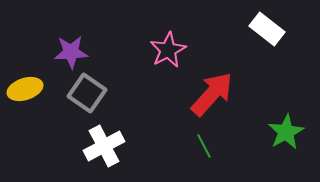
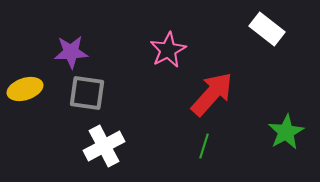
gray square: rotated 27 degrees counterclockwise
green line: rotated 45 degrees clockwise
